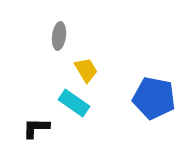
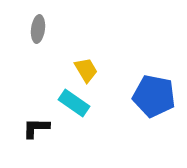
gray ellipse: moved 21 px left, 7 px up
blue pentagon: moved 2 px up
